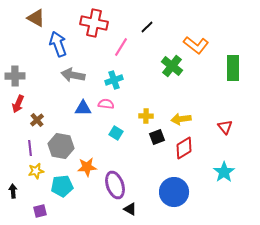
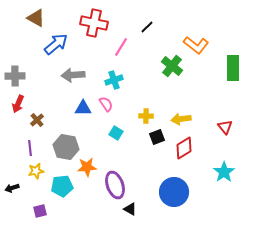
blue arrow: moved 2 px left; rotated 70 degrees clockwise
gray arrow: rotated 15 degrees counterclockwise
pink semicircle: rotated 49 degrees clockwise
gray hexagon: moved 5 px right, 1 px down
black arrow: moved 1 px left, 3 px up; rotated 104 degrees counterclockwise
